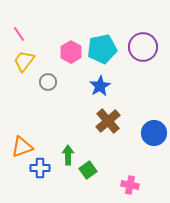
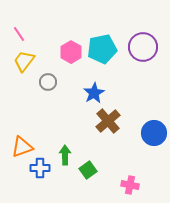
blue star: moved 6 px left, 7 px down
green arrow: moved 3 px left
